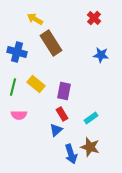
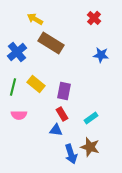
brown rectangle: rotated 25 degrees counterclockwise
blue cross: rotated 36 degrees clockwise
blue triangle: rotated 48 degrees clockwise
